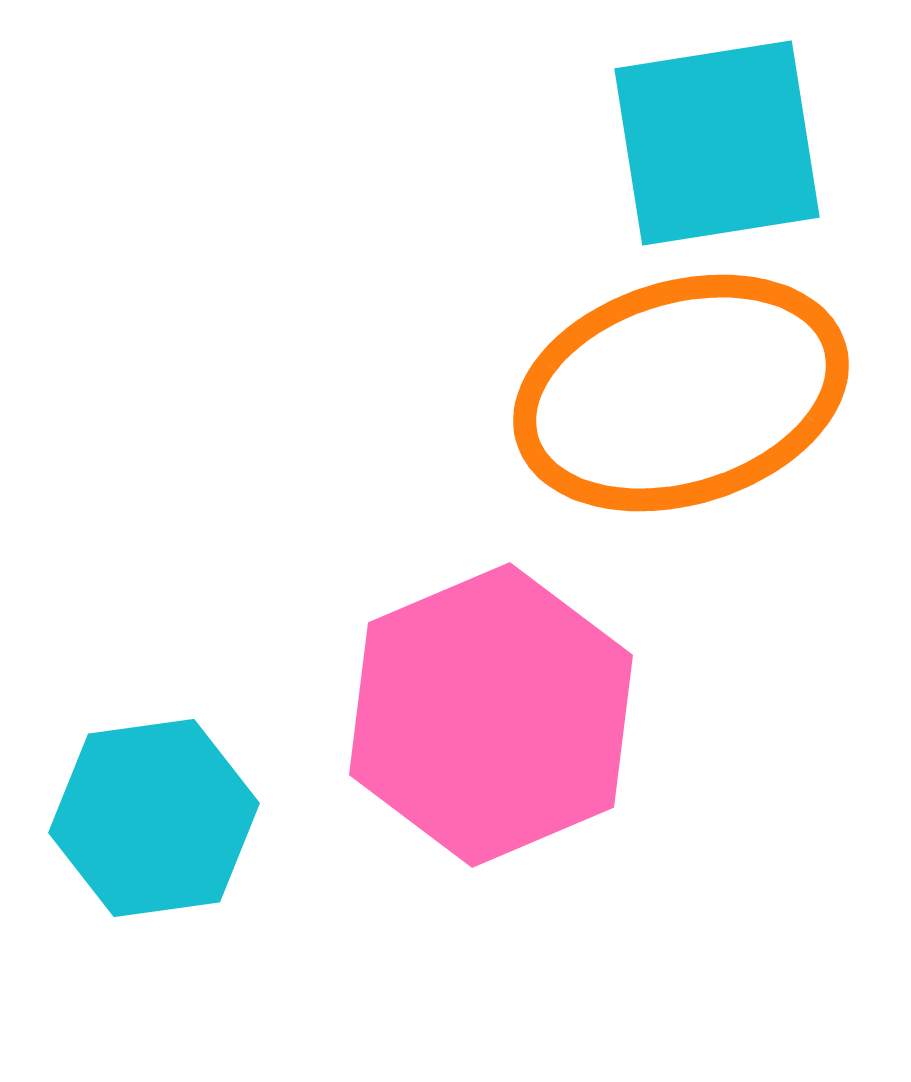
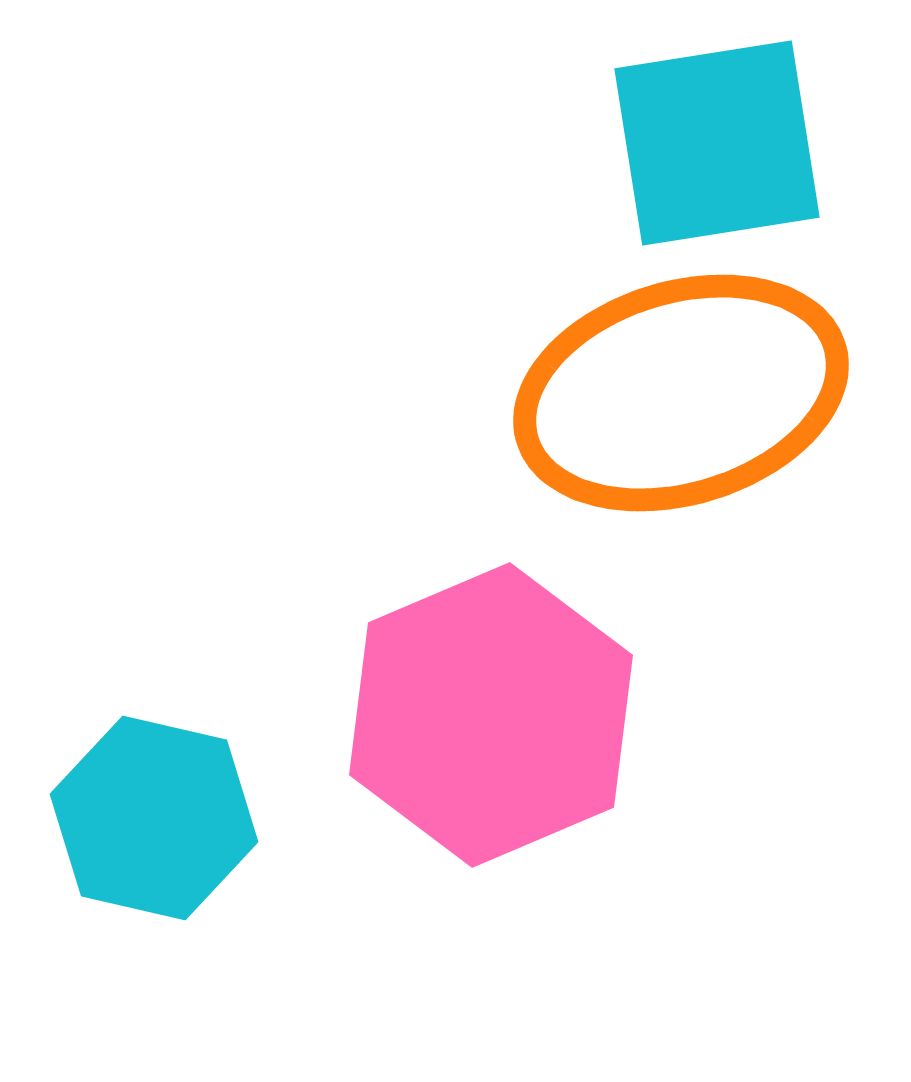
cyan hexagon: rotated 21 degrees clockwise
